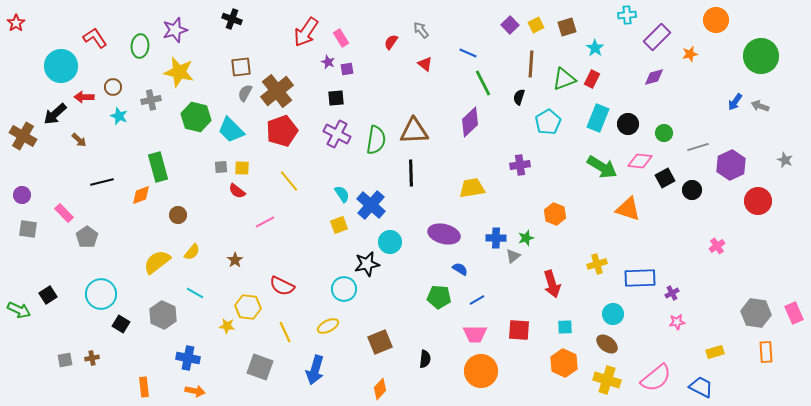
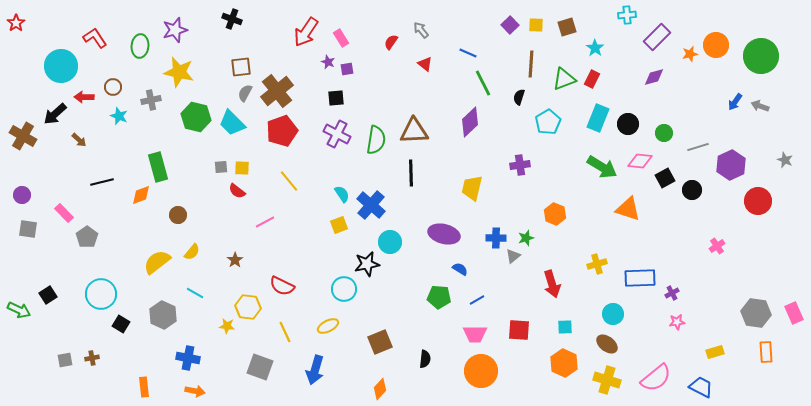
orange circle at (716, 20): moved 25 px down
yellow square at (536, 25): rotated 28 degrees clockwise
cyan trapezoid at (231, 130): moved 1 px right, 7 px up
yellow trapezoid at (472, 188): rotated 68 degrees counterclockwise
